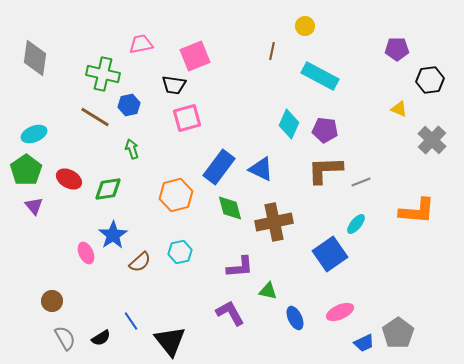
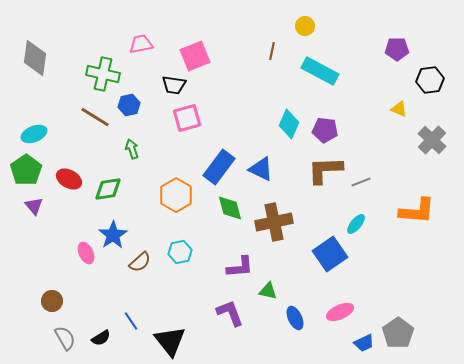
cyan rectangle at (320, 76): moved 5 px up
orange hexagon at (176, 195): rotated 16 degrees counterclockwise
purple L-shape at (230, 313): rotated 8 degrees clockwise
